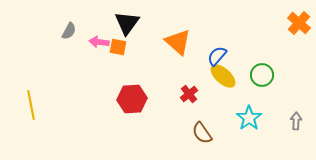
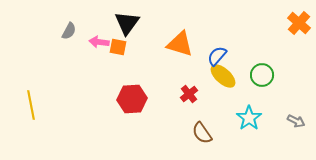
orange triangle: moved 2 px right, 2 px down; rotated 24 degrees counterclockwise
gray arrow: rotated 114 degrees clockwise
